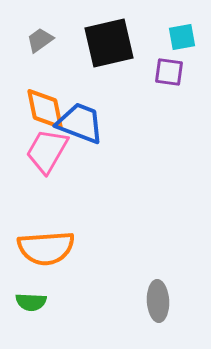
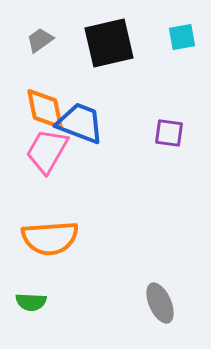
purple square: moved 61 px down
orange semicircle: moved 4 px right, 10 px up
gray ellipse: moved 2 px right, 2 px down; rotated 21 degrees counterclockwise
